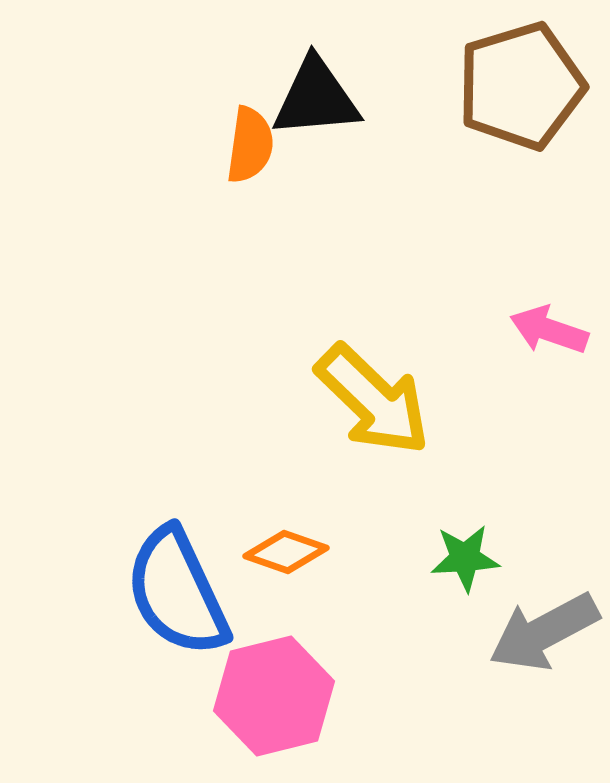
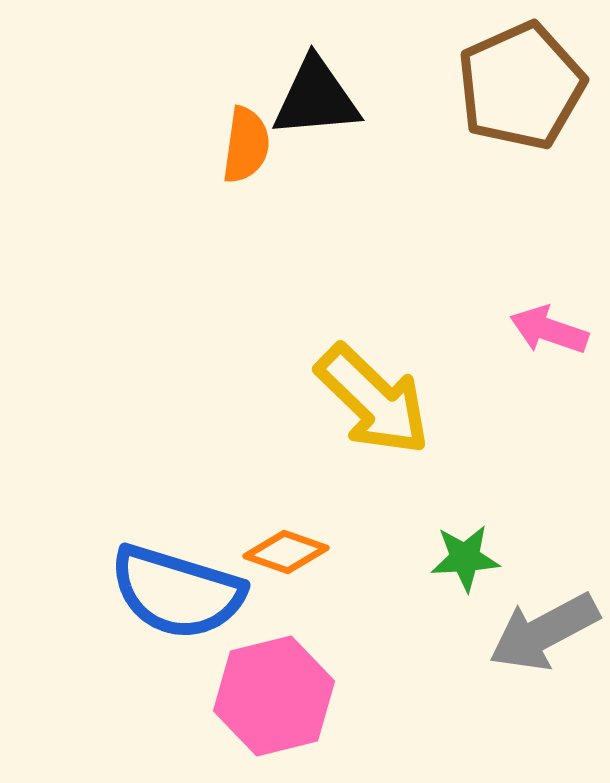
brown pentagon: rotated 7 degrees counterclockwise
orange semicircle: moved 4 px left
blue semicircle: rotated 48 degrees counterclockwise
